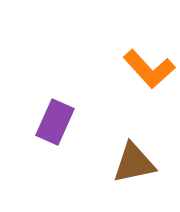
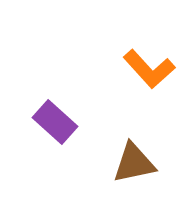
purple rectangle: rotated 72 degrees counterclockwise
